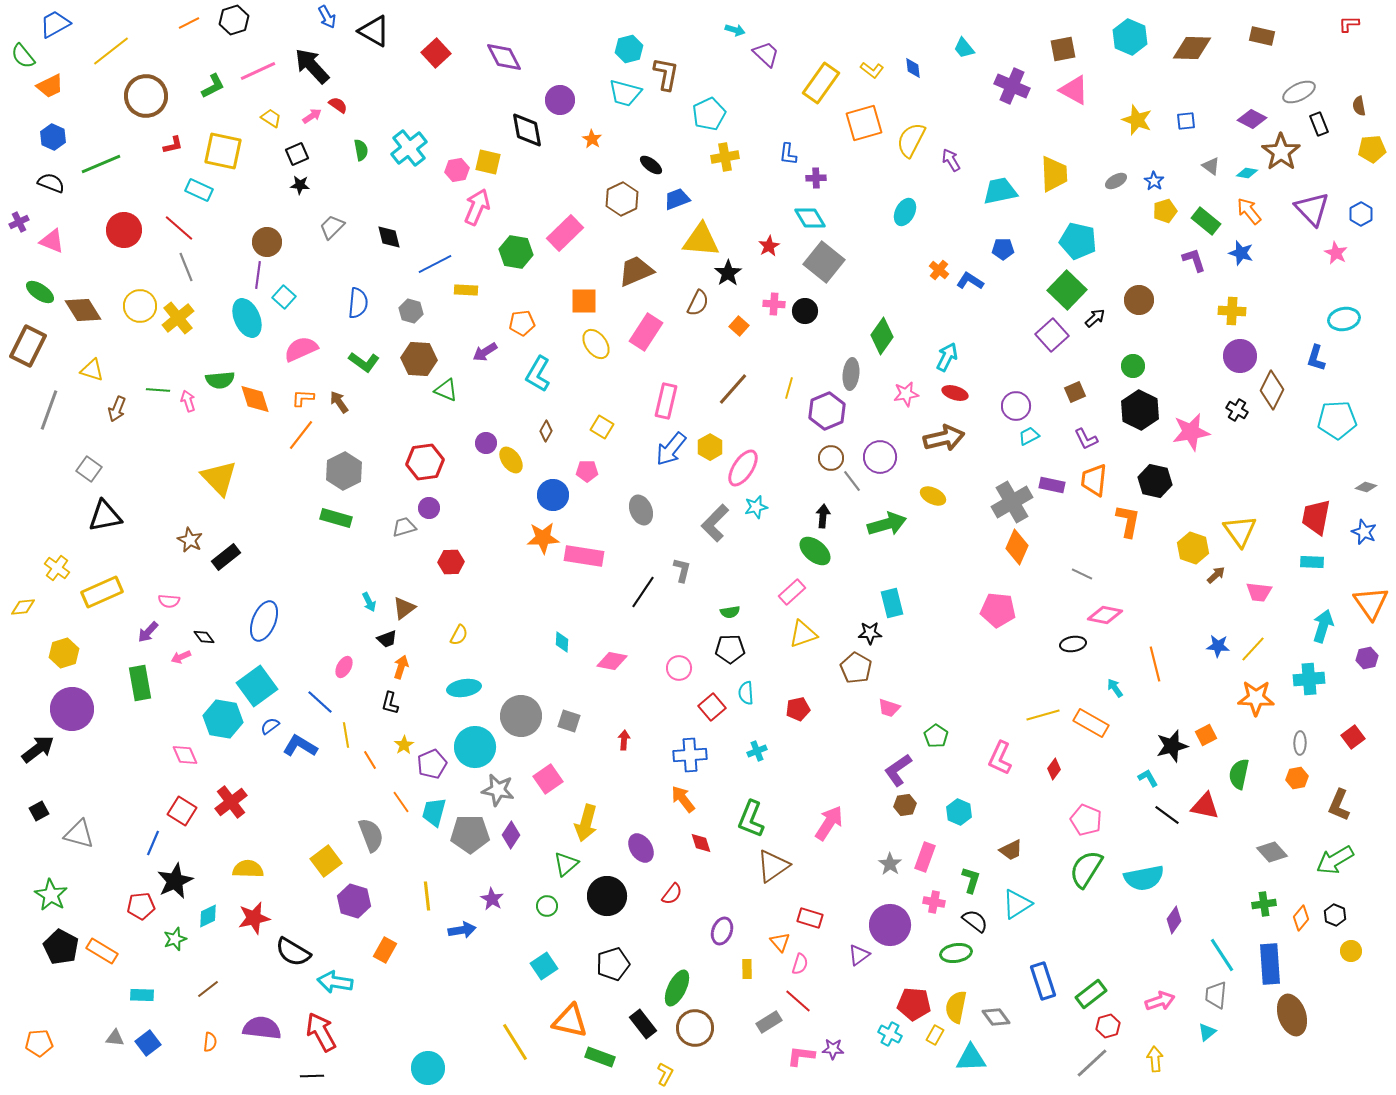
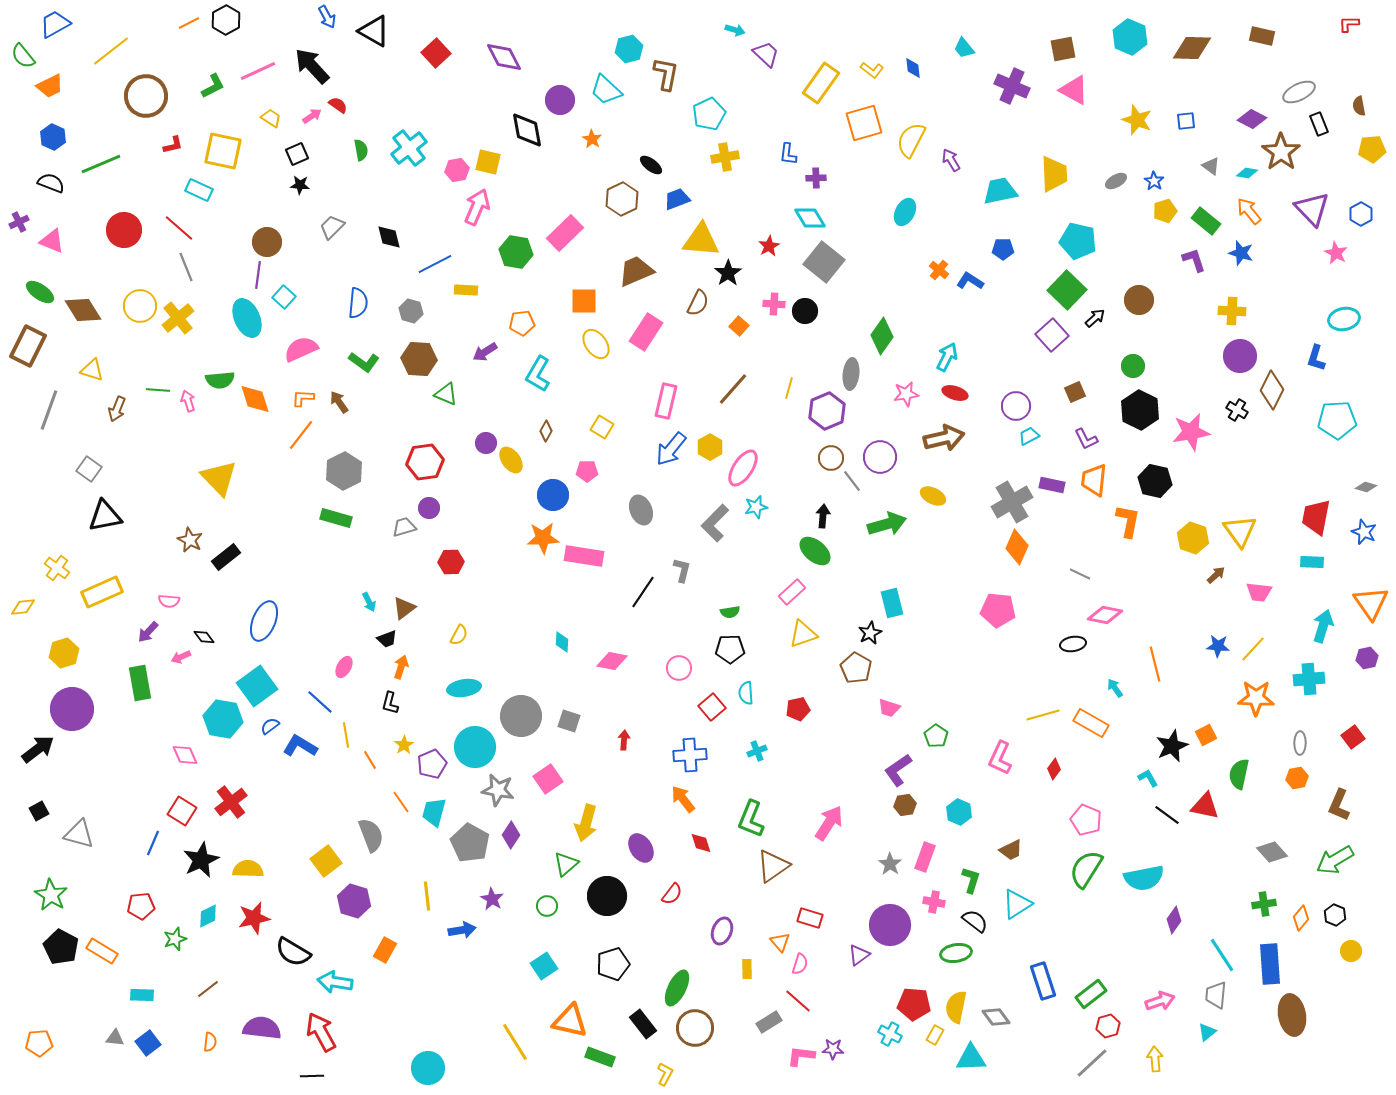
black hexagon at (234, 20): moved 8 px left; rotated 12 degrees counterclockwise
cyan trapezoid at (625, 93): moved 19 px left, 3 px up; rotated 28 degrees clockwise
green triangle at (446, 390): moved 4 px down
yellow hexagon at (1193, 548): moved 10 px up
gray line at (1082, 574): moved 2 px left
black star at (870, 633): rotated 25 degrees counterclockwise
black star at (1172, 746): rotated 8 degrees counterclockwise
gray pentagon at (470, 834): moved 9 px down; rotated 30 degrees clockwise
black star at (175, 881): moved 26 px right, 21 px up
brown ellipse at (1292, 1015): rotated 9 degrees clockwise
